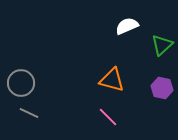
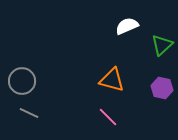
gray circle: moved 1 px right, 2 px up
